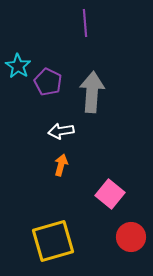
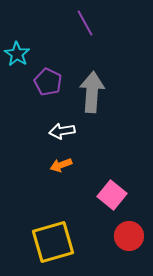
purple line: rotated 24 degrees counterclockwise
cyan star: moved 1 px left, 12 px up
white arrow: moved 1 px right
orange arrow: rotated 125 degrees counterclockwise
pink square: moved 2 px right, 1 px down
red circle: moved 2 px left, 1 px up
yellow square: moved 1 px down
